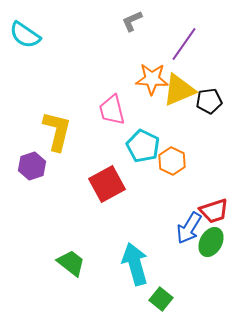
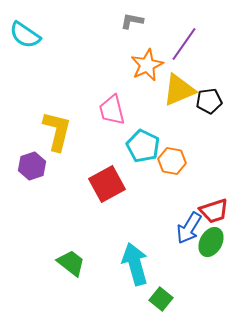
gray L-shape: rotated 35 degrees clockwise
orange star: moved 5 px left, 14 px up; rotated 28 degrees counterclockwise
orange hexagon: rotated 16 degrees counterclockwise
